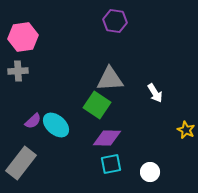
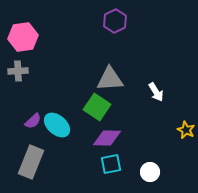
purple hexagon: rotated 25 degrees clockwise
white arrow: moved 1 px right, 1 px up
green square: moved 2 px down
cyan ellipse: moved 1 px right
gray rectangle: moved 10 px right, 1 px up; rotated 16 degrees counterclockwise
